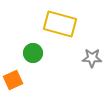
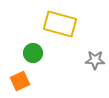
gray star: moved 3 px right, 2 px down
orange square: moved 7 px right, 1 px down
